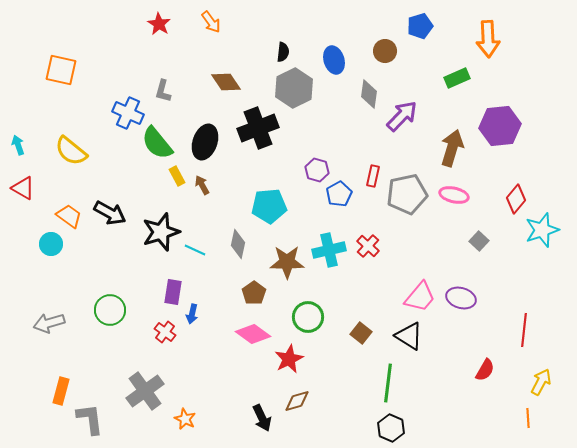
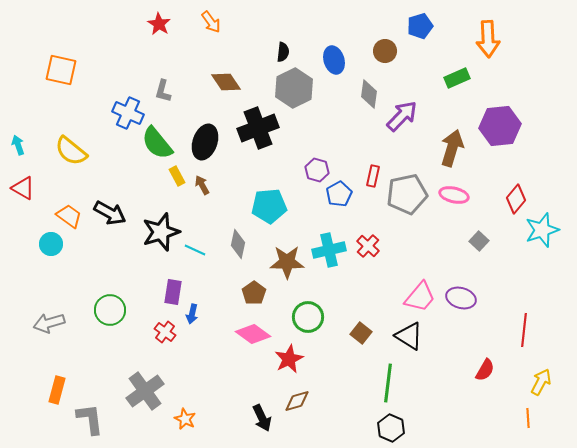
orange rectangle at (61, 391): moved 4 px left, 1 px up
